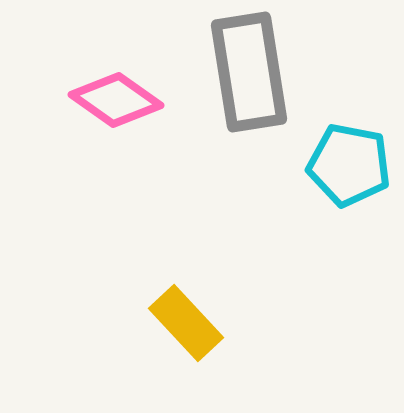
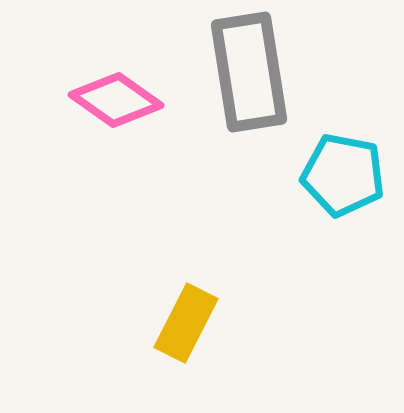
cyan pentagon: moved 6 px left, 10 px down
yellow rectangle: rotated 70 degrees clockwise
